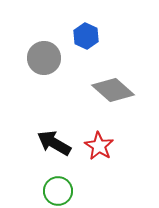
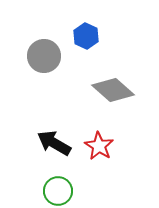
gray circle: moved 2 px up
